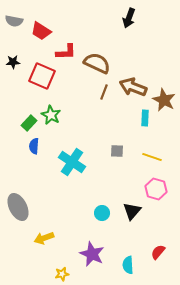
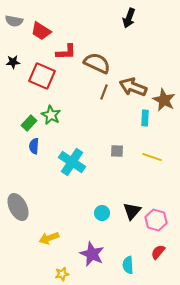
pink hexagon: moved 31 px down
yellow arrow: moved 5 px right
